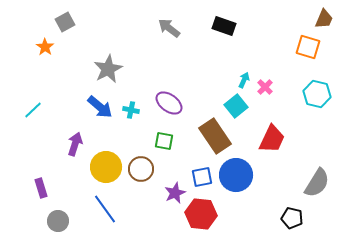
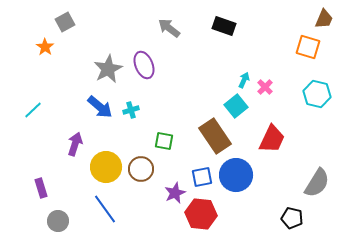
purple ellipse: moved 25 px left, 38 px up; rotated 32 degrees clockwise
cyan cross: rotated 28 degrees counterclockwise
